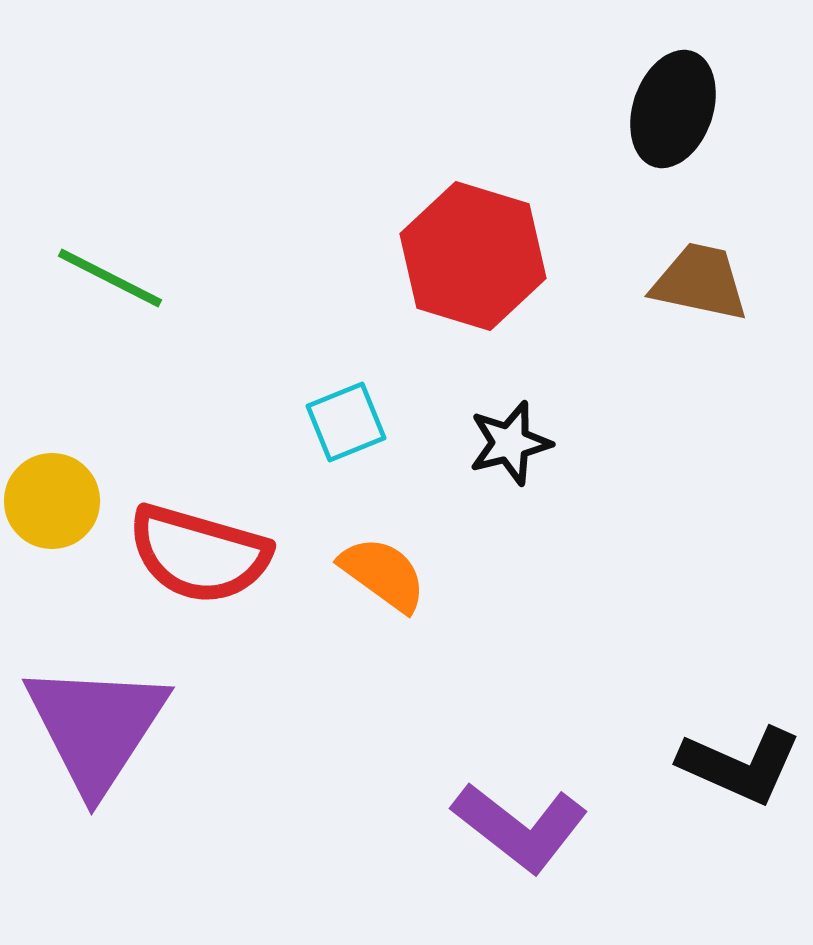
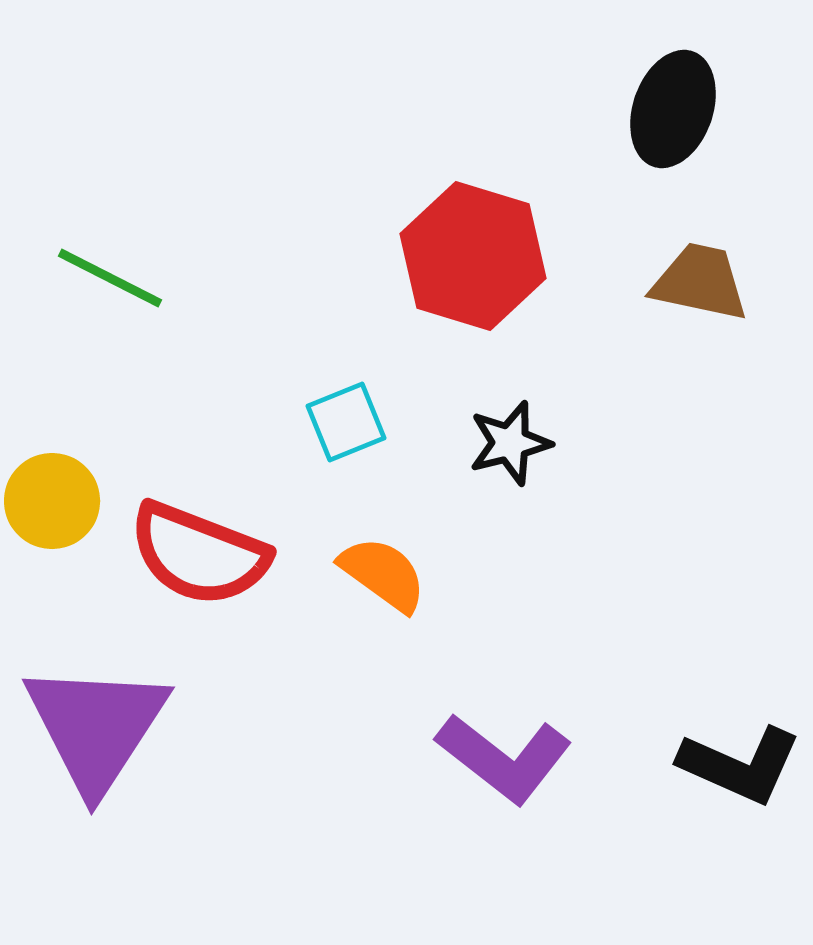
red semicircle: rotated 5 degrees clockwise
purple L-shape: moved 16 px left, 69 px up
